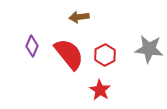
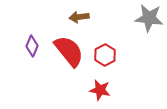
gray star: moved 31 px up
red semicircle: moved 3 px up
red star: rotated 20 degrees counterclockwise
